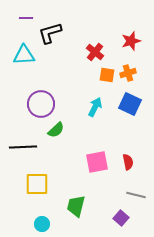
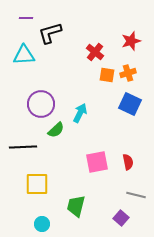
cyan arrow: moved 15 px left, 6 px down
